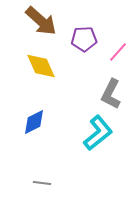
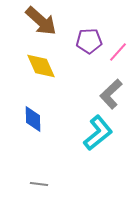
purple pentagon: moved 5 px right, 2 px down
gray L-shape: rotated 20 degrees clockwise
blue diamond: moved 1 px left, 3 px up; rotated 64 degrees counterclockwise
gray line: moved 3 px left, 1 px down
